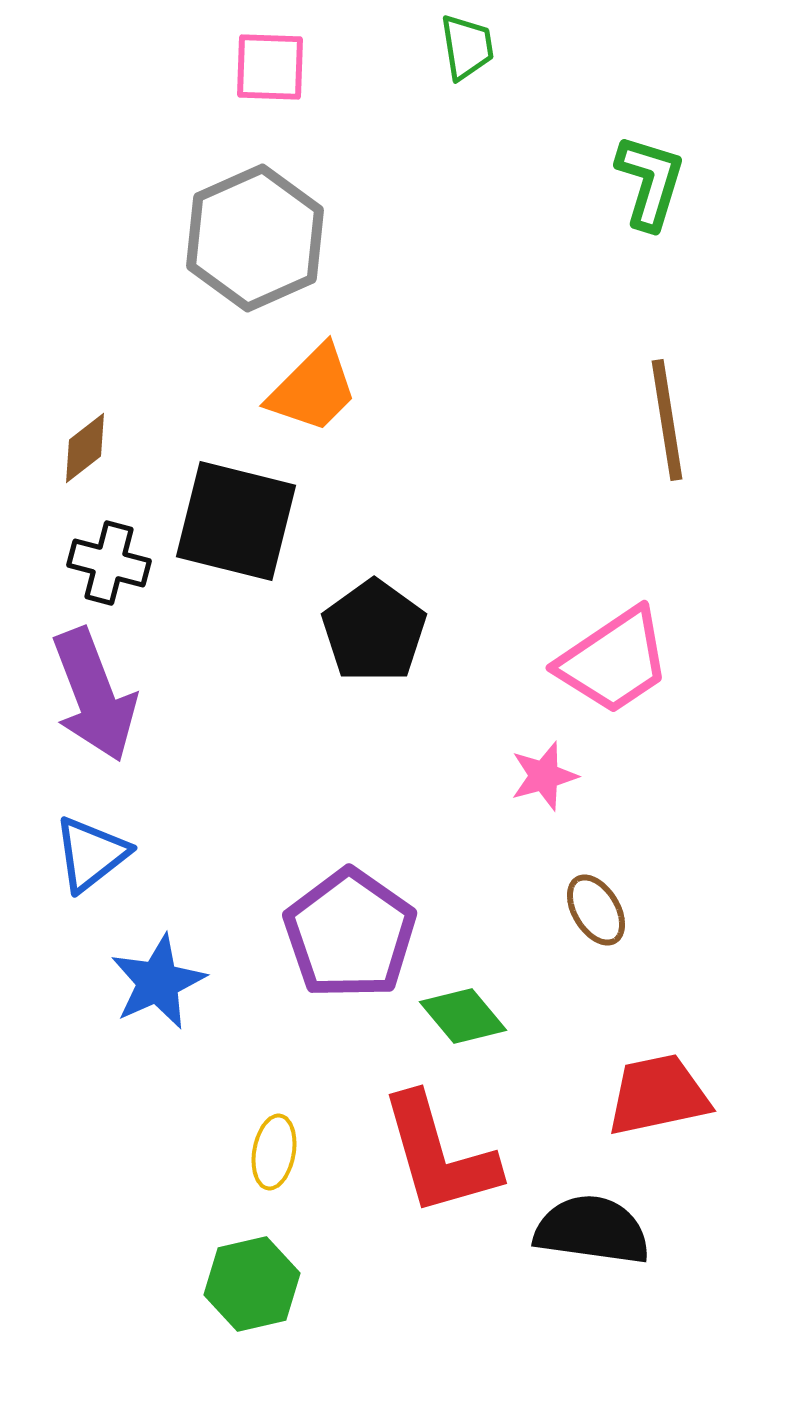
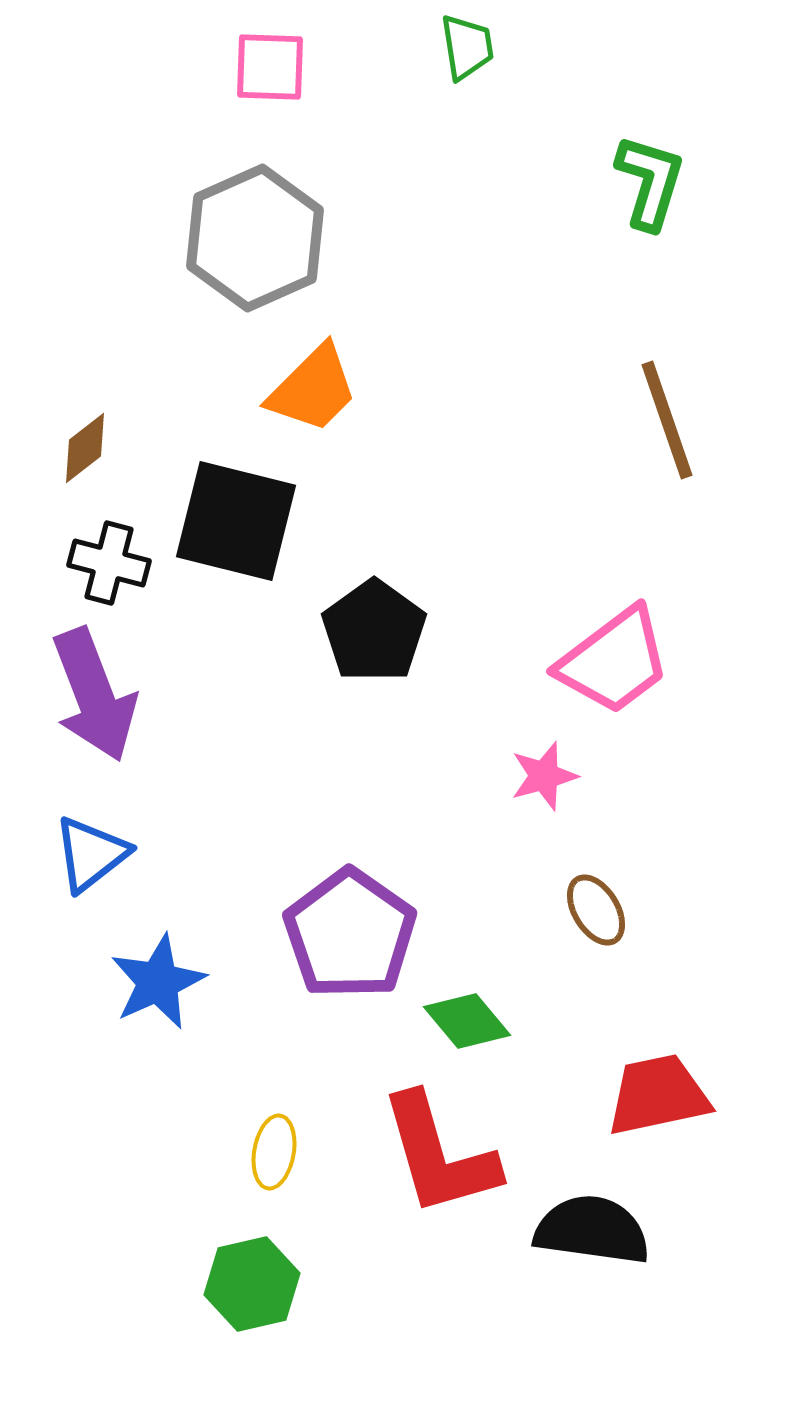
brown line: rotated 10 degrees counterclockwise
pink trapezoid: rotated 3 degrees counterclockwise
green diamond: moved 4 px right, 5 px down
